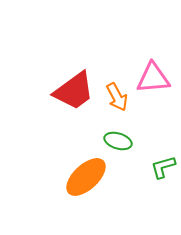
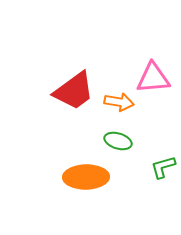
orange arrow: moved 2 px right, 5 px down; rotated 52 degrees counterclockwise
orange ellipse: rotated 42 degrees clockwise
